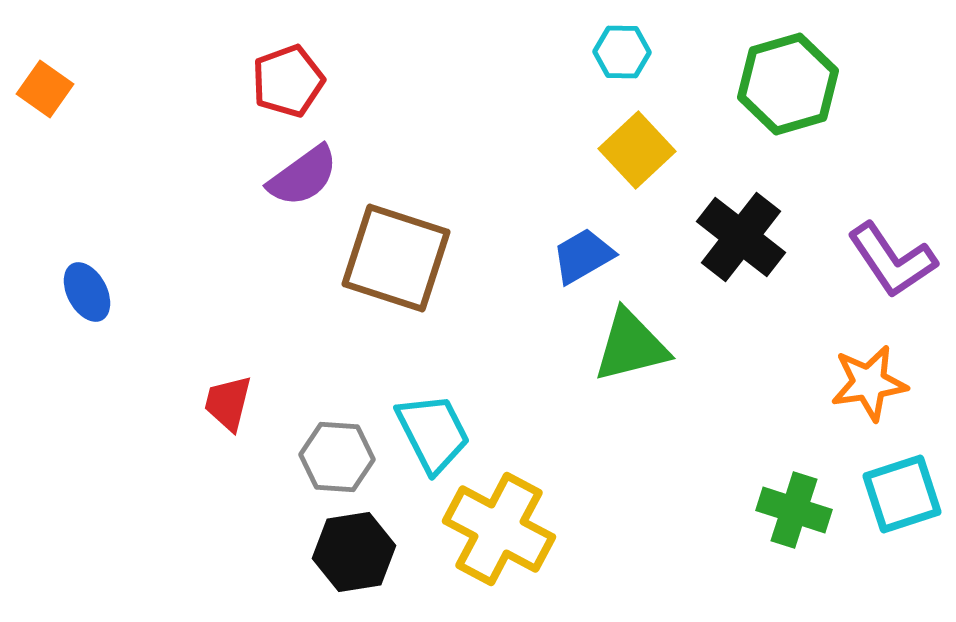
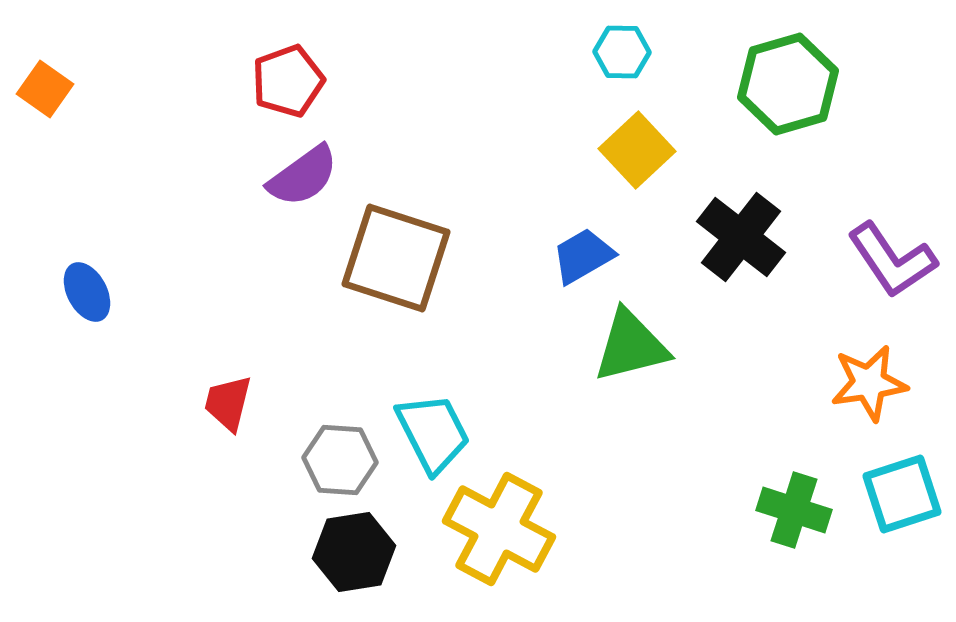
gray hexagon: moved 3 px right, 3 px down
